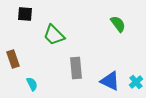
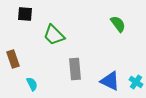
gray rectangle: moved 1 px left, 1 px down
cyan cross: rotated 16 degrees counterclockwise
